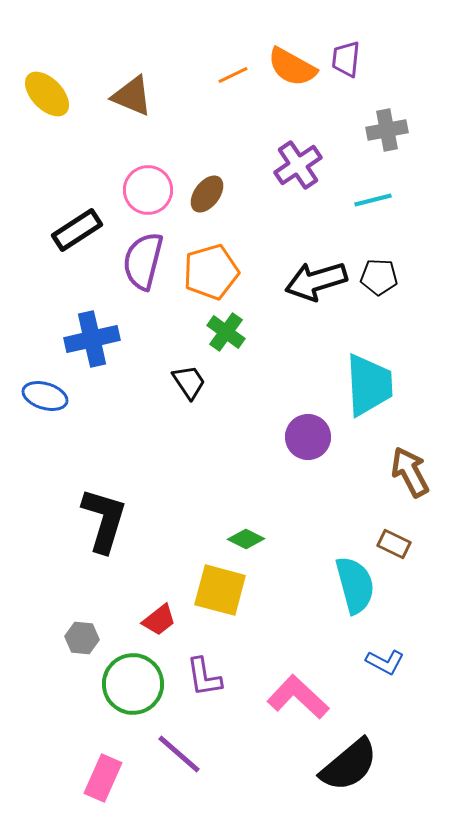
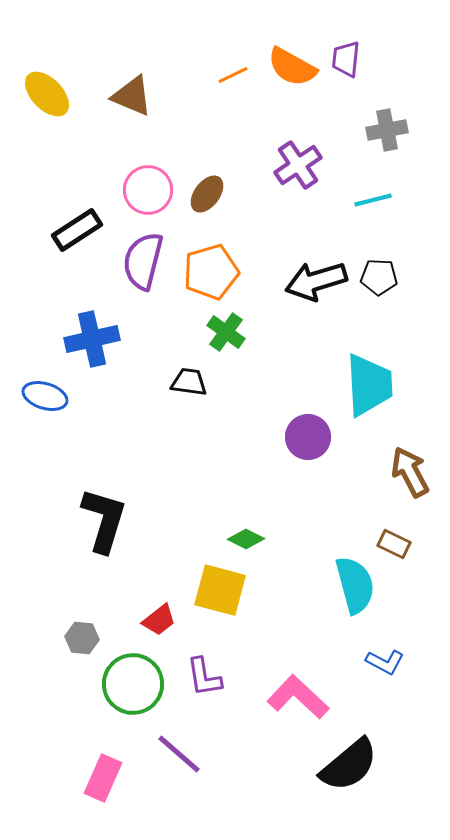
black trapezoid: rotated 48 degrees counterclockwise
